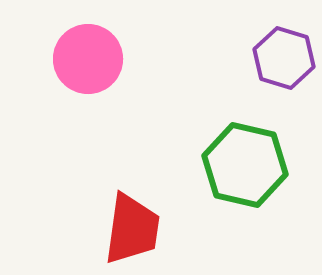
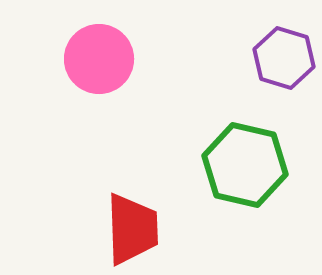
pink circle: moved 11 px right
red trapezoid: rotated 10 degrees counterclockwise
